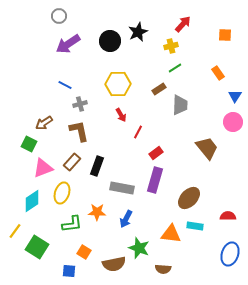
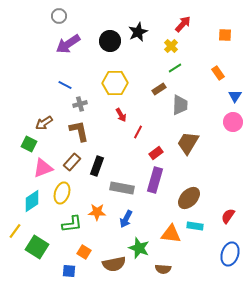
yellow cross at (171, 46): rotated 32 degrees counterclockwise
yellow hexagon at (118, 84): moved 3 px left, 1 px up
brown trapezoid at (207, 148): moved 19 px left, 5 px up; rotated 110 degrees counterclockwise
red semicircle at (228, 216): rotated 56 degrees counterclockwise
